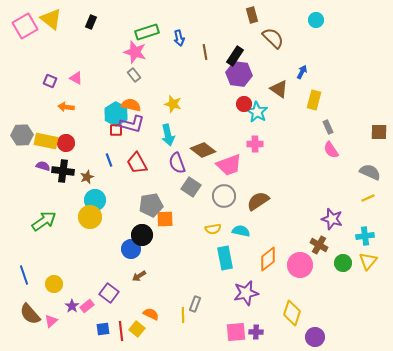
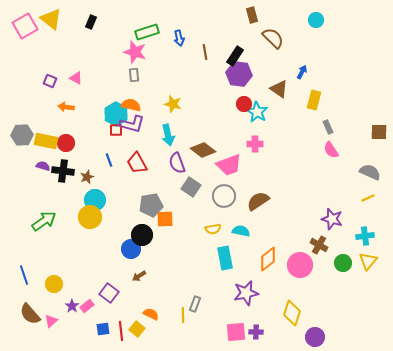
gray rectangle at (134, 75): rotated 32 degrees clockwise
